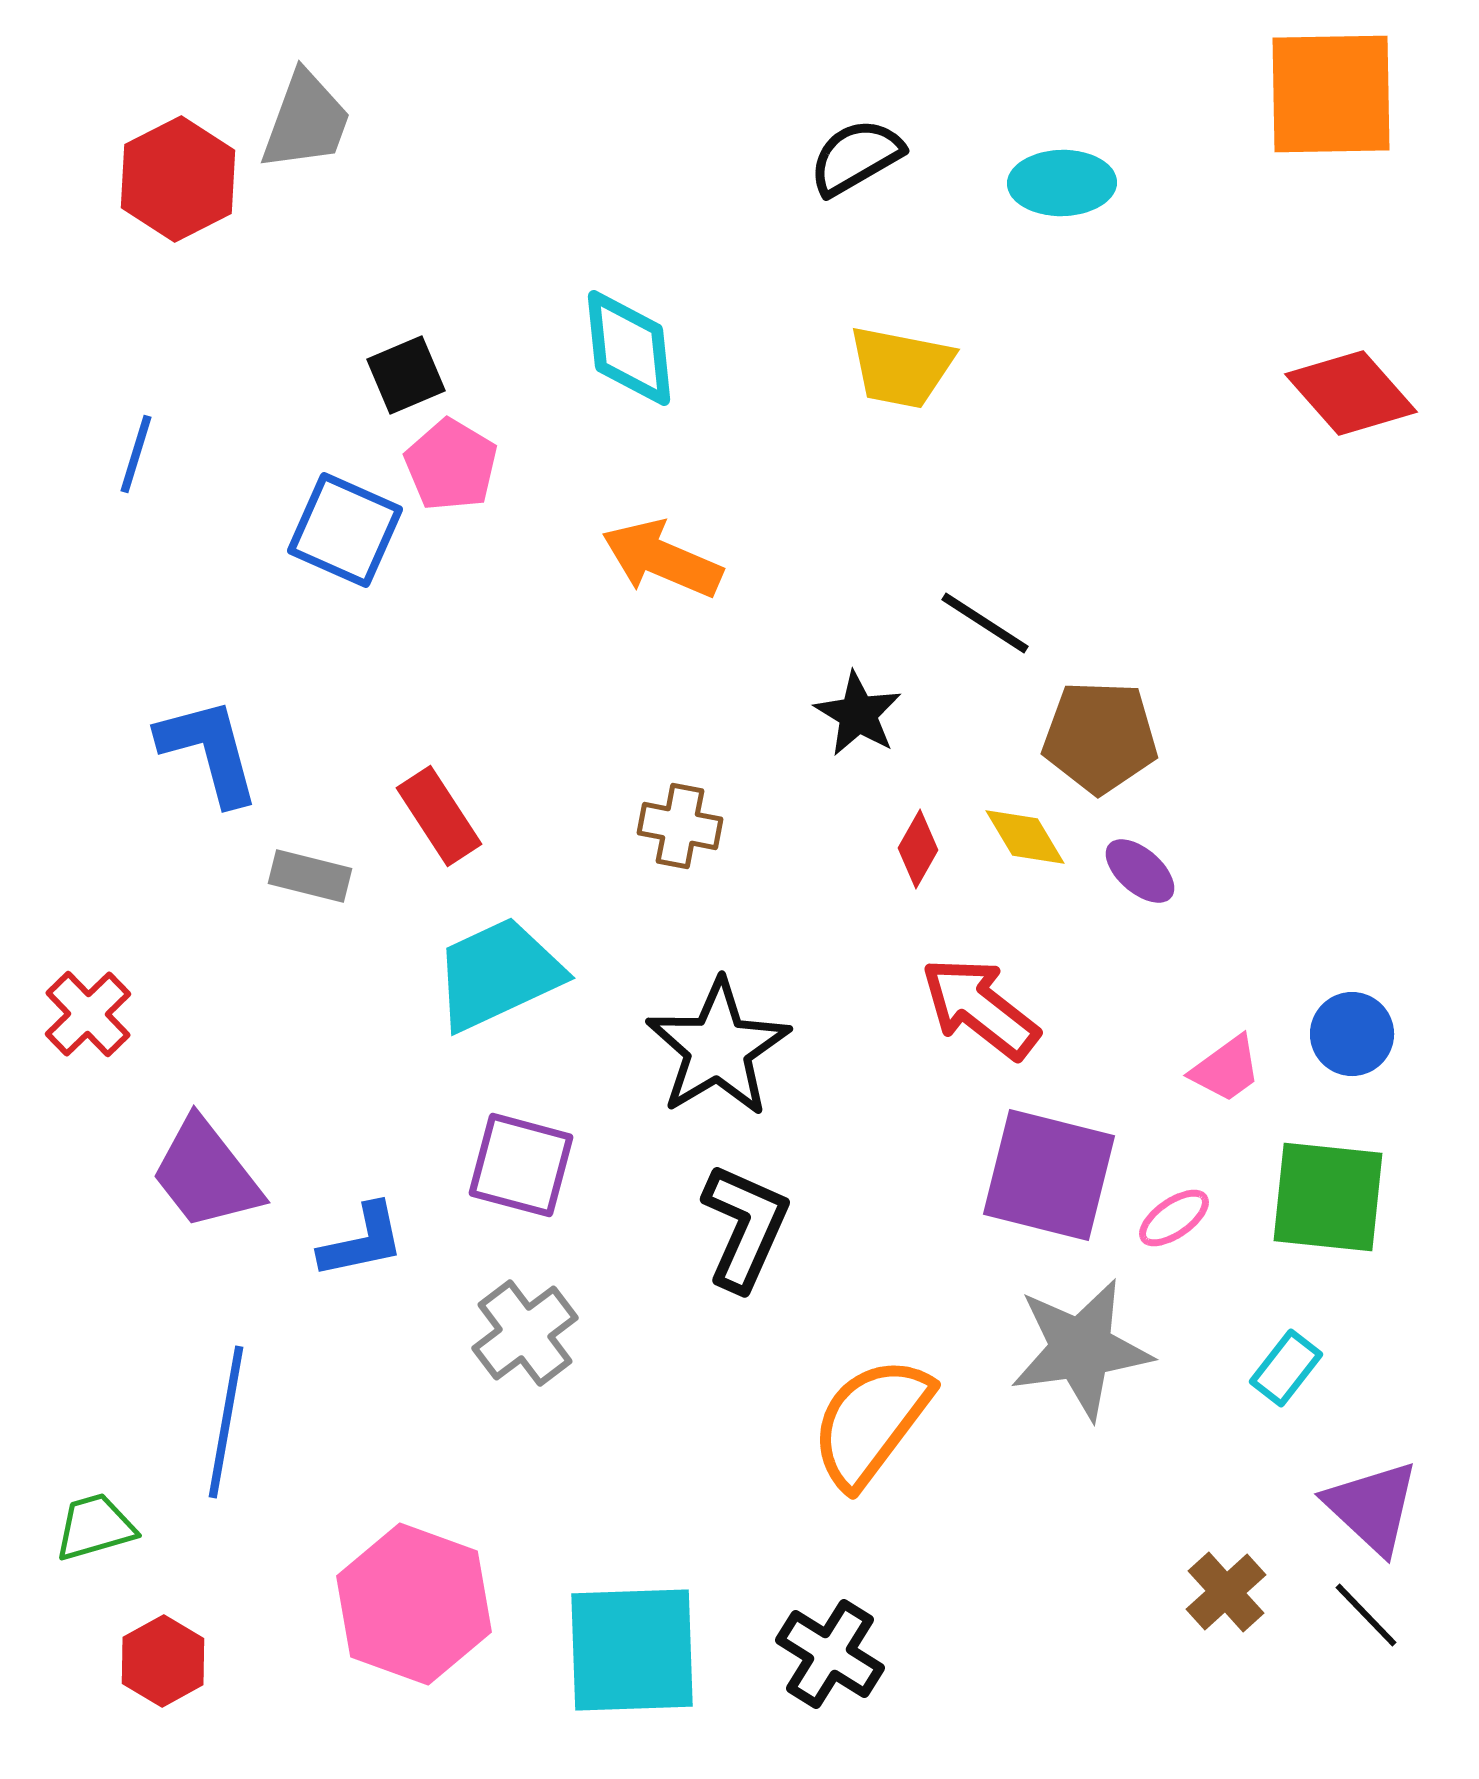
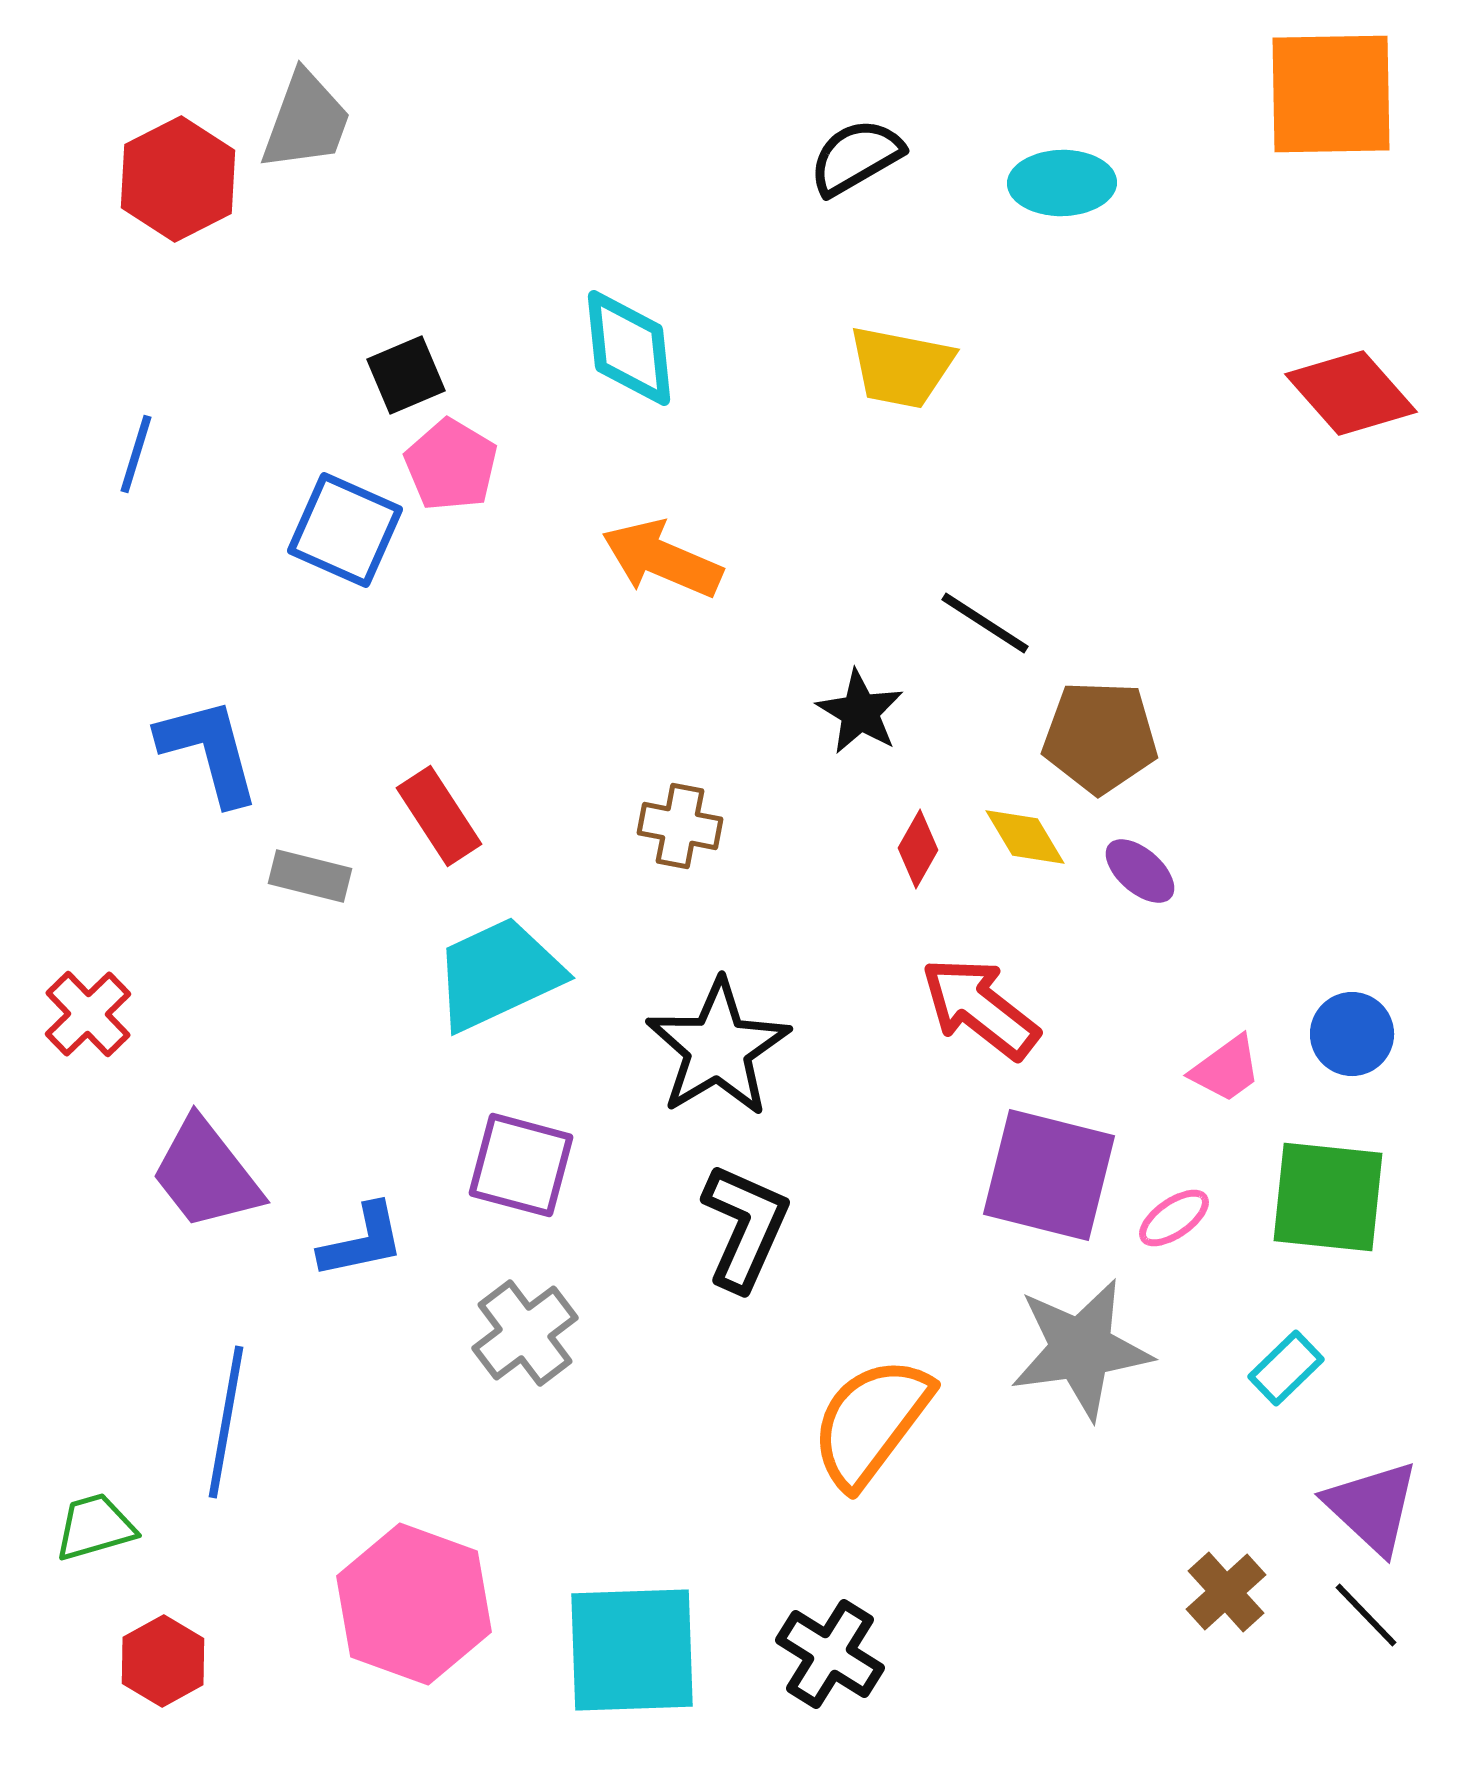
black star at (858, 714): moved 2 px right, 2 px up
cyan rectangle at (1286, 1368): rotated 8 degrees clockwise
